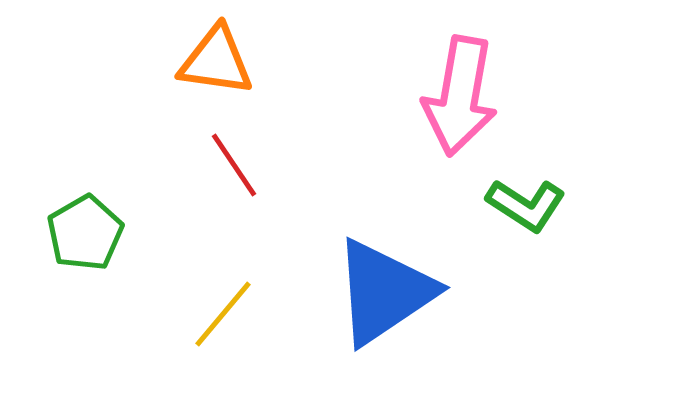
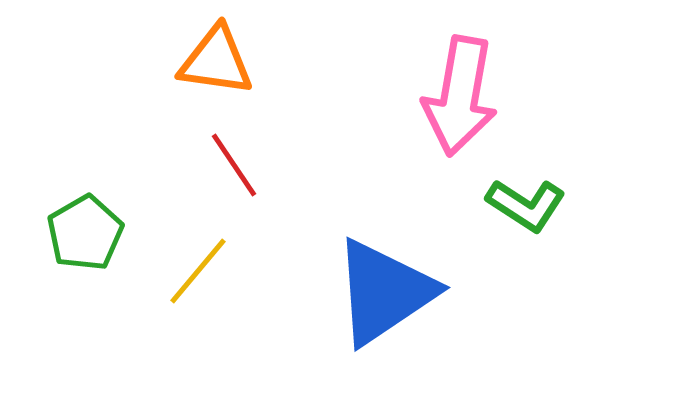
yellow line: moved 25 px left, 43 px up
